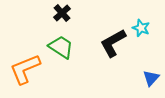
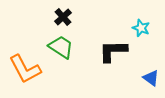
black cross: moved 1 px right, 4 px down
black L-shape: moved 8 px down; rotated 28 degrees clockwise
orange L-shape: rotated 96 degrees counterclockwise
blue triangle: rotated 36 degrees counterclockwise
